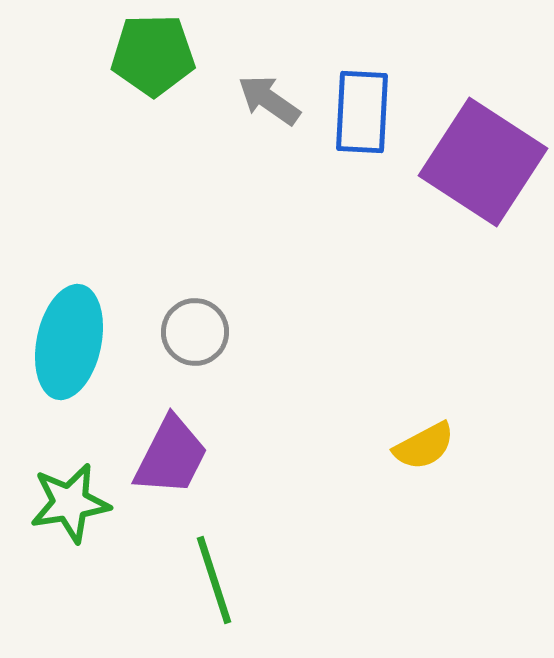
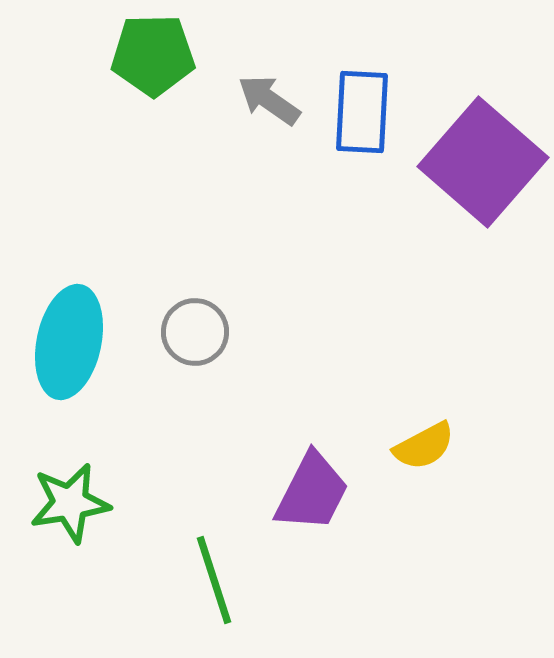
purple square: rotated 8 degrees clockwise
purple trapezoid: moved 141 px right, 36 px down
